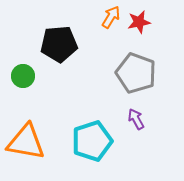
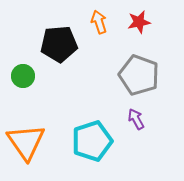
orange arrow: moved 12 px left, 5 px down; rotated 50 degrees counterclockwise
gray pentagon: moved 3 px right, 2 px down
orange triangle: rotated 45 degrees clockwise
